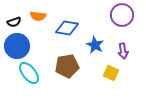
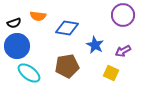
purple circle: moved 1 px right
black semicircle: moved 1 px down
purple arrow: rotated 70 degrees clockwise
cyan ellipse: rotated 15 degrees counterclockwise
